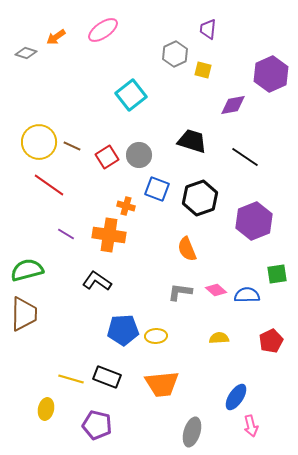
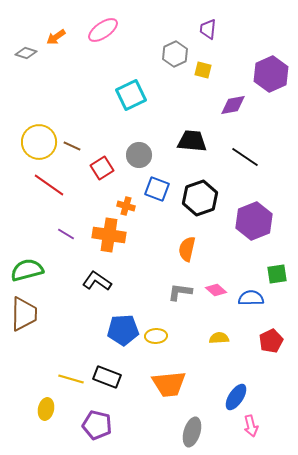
cyan square at (131, 95): rotated 12 degrees clockwise
black trapezoid at (192, 141): rotated 12 degrees counterclockwise
red square at (107, 157): moved 5 px left, 11 px down
orange semicircle at (187, 249): rotated 35 degrees clockwise
blue semicircle at (247, 295): moved 4 px right, 3 px down
orange trapezoid at (162, 384): moved 7 px right
